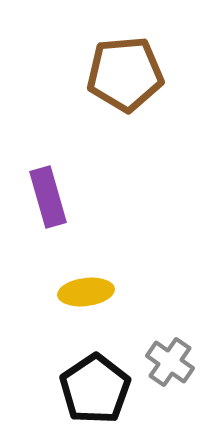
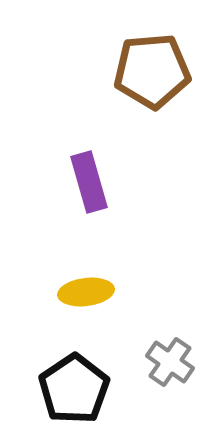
brown pentagon: moved 27 px right, 3 px up
purple rectangle: moved 41 px right, 15 px up
black pentagon: moved 21 px left
